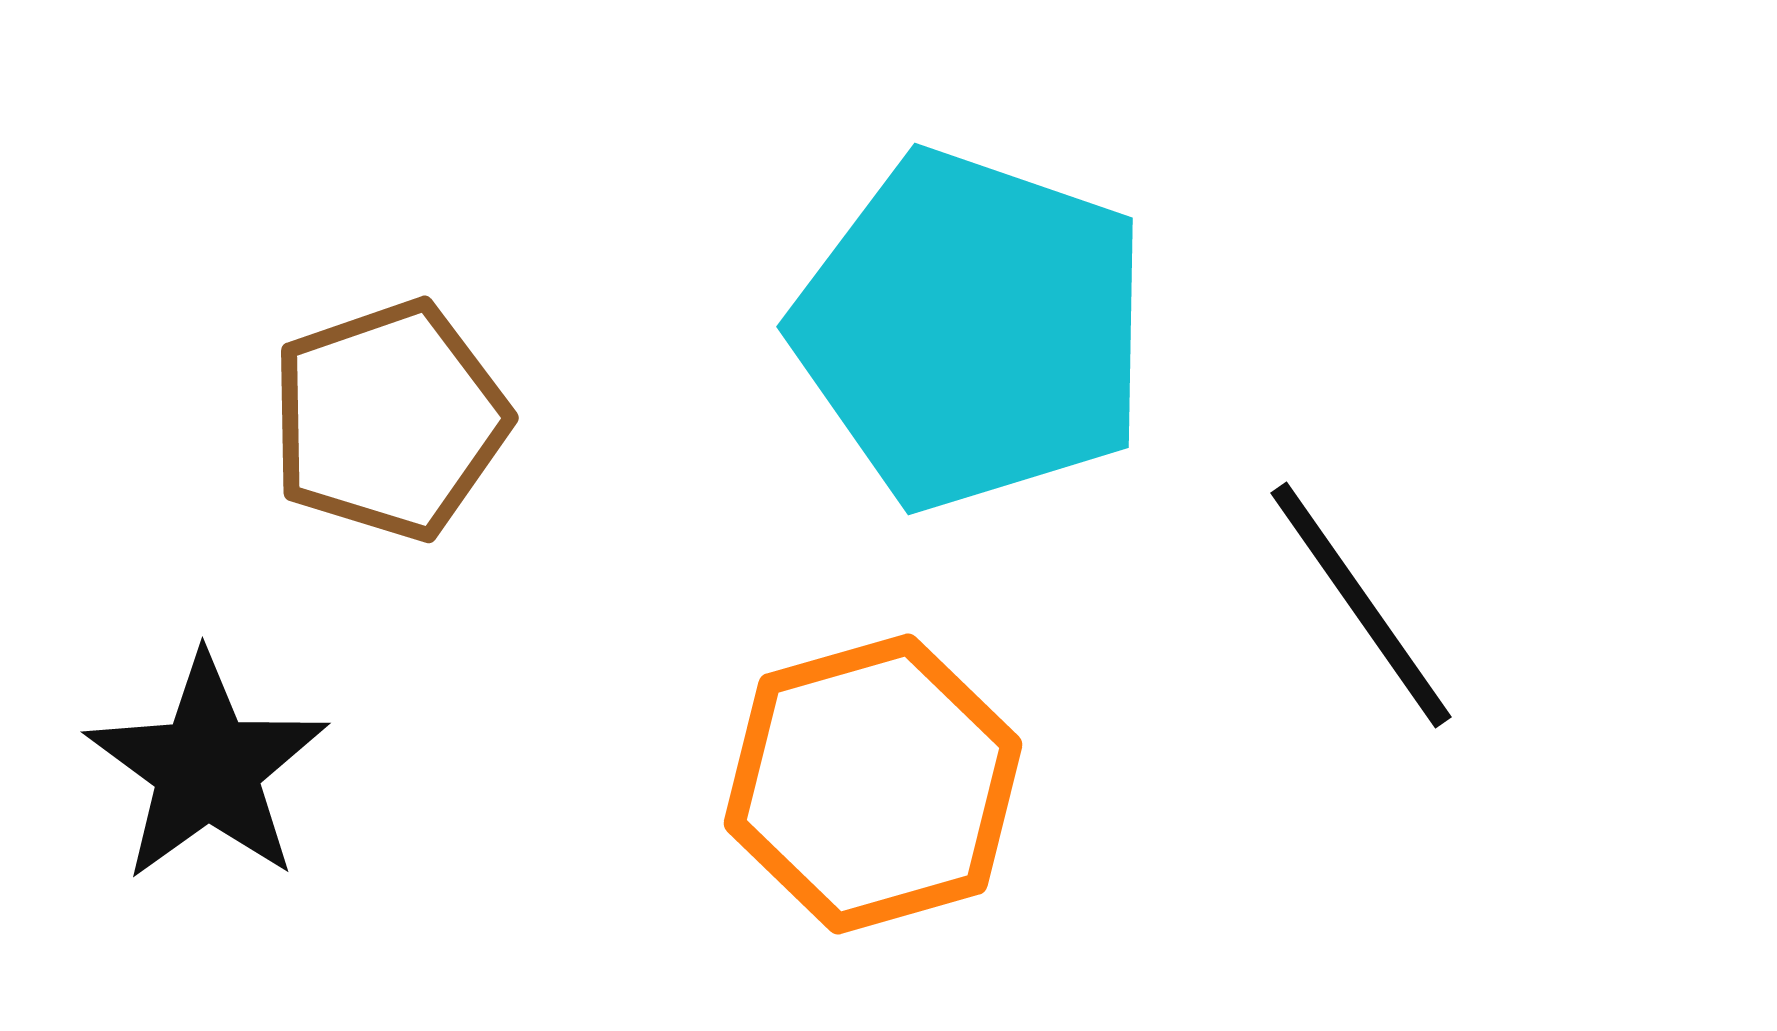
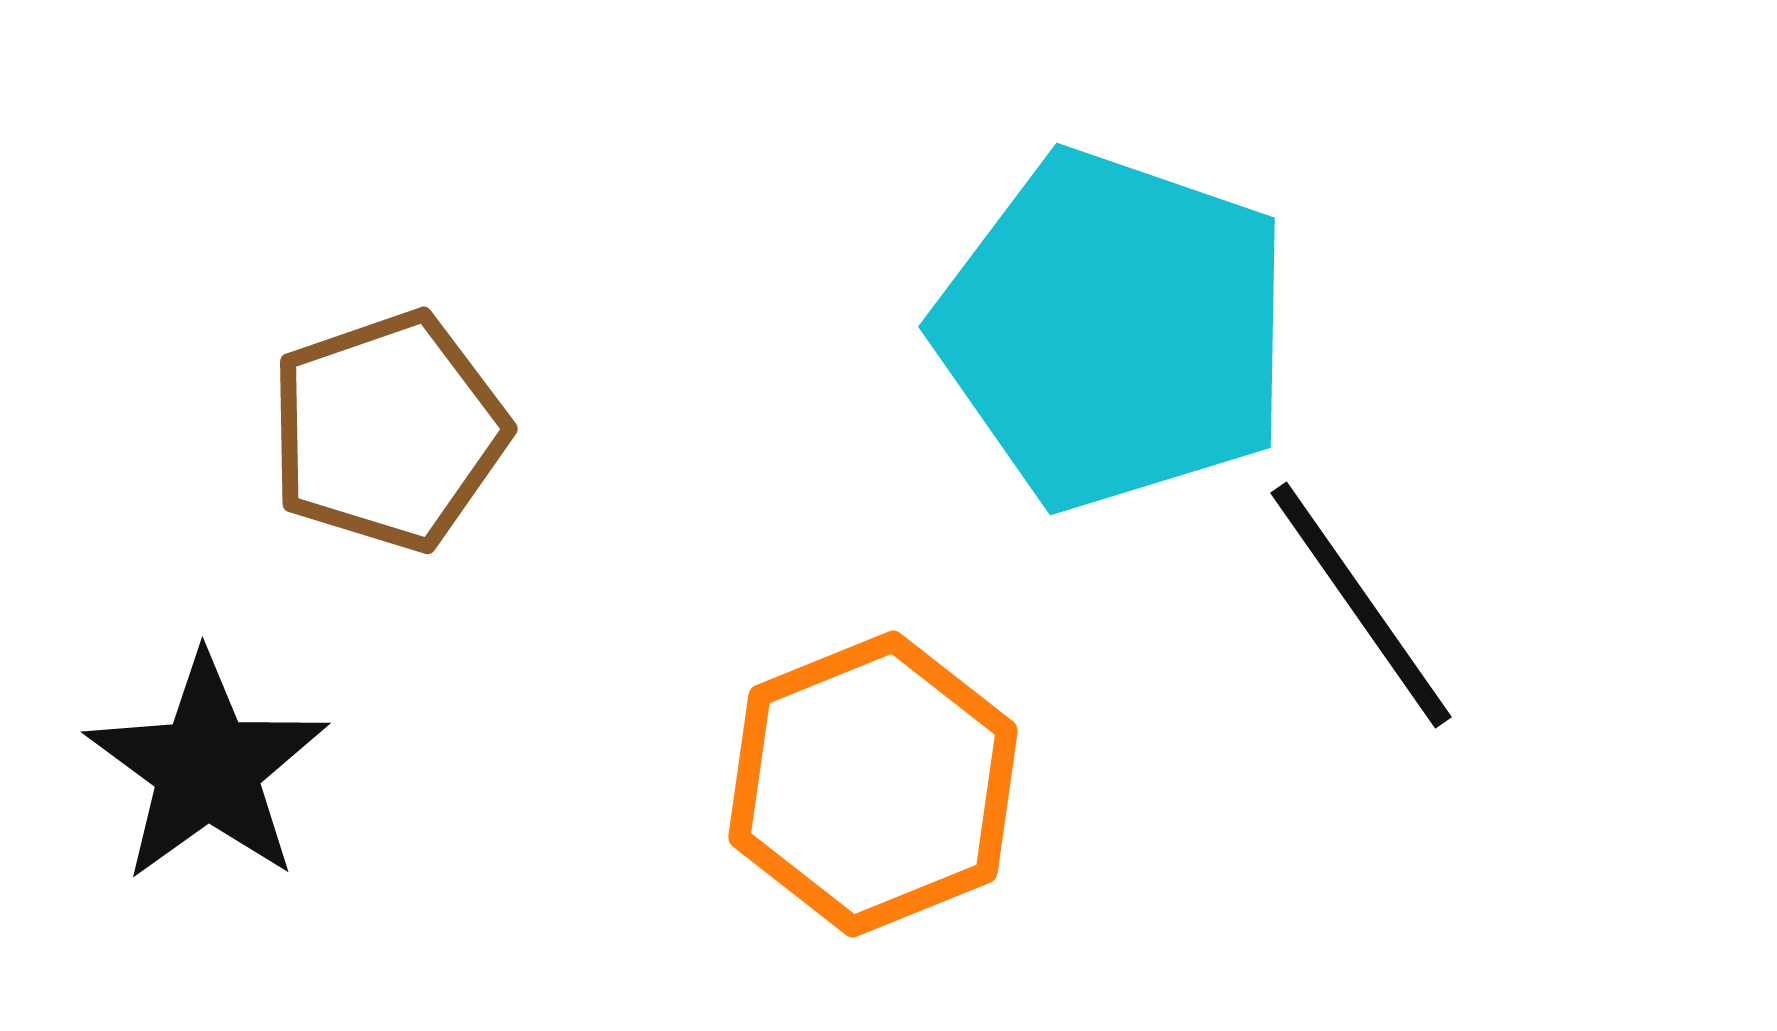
cyan pentagon: moved 142 px right
brown pentagon: moved 1 px left, 11 px down
orange hexagon: rotated 6 degrees counterclockwise
